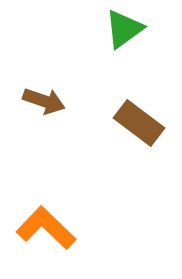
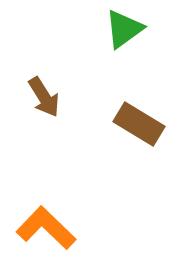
brown arrow: moved 4 px up; rotated 39 degrees clockwise
brown rectangle: moved 1 px down; rotated 6 degrees counterclockwise
